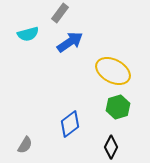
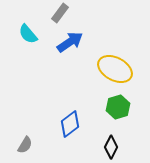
cyan semicircle: rotated 65 degrees clockwise
yellow ellipse: moved 2 px right, 2 px up
